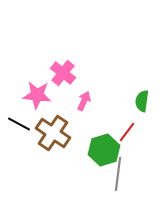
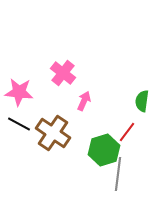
pink star: moved 18 px left, 3 px up
